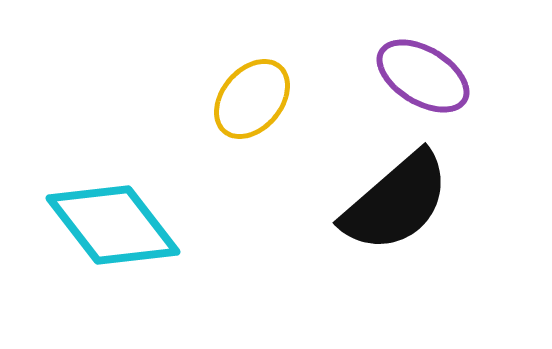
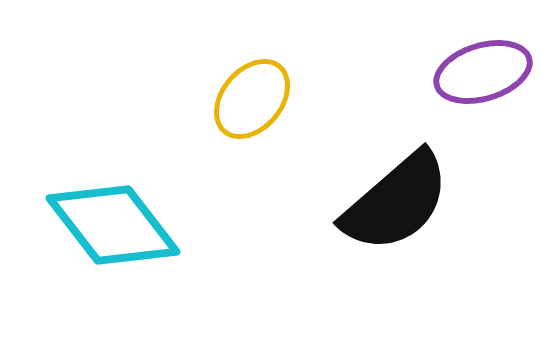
purple ellipse: moved 60 px right, 4 px up; rotated 48 degrees counterclockwise
